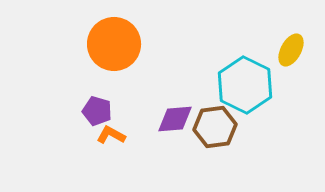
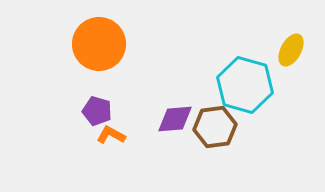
orange circle: moved 15 px left
cyan hexagon: rotated 10 degrees counterclockwise
